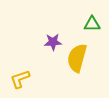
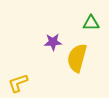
green triangle: moved 1 px left, 1 px up
yellow L-shape: moved 2 px left, 4 px down
